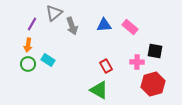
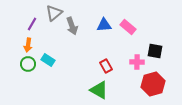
pink rectangle: moved 2 px left
